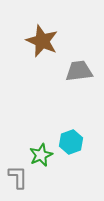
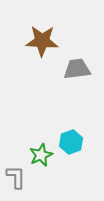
brown star: rotated 20 degrees counterclockwise
gray trapezoid: moved 2 px left, 2 px up
gray L-shape: moved 2 px left
